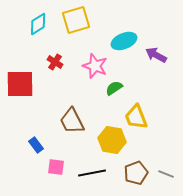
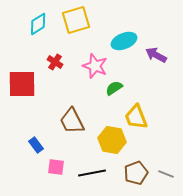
red square: moved 2 px right
